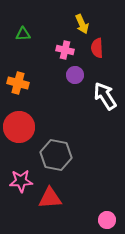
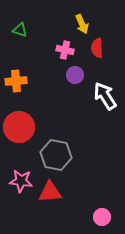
green triangle: moved 3 px left, 4 px up; rotated 21 degrees clockwise
orange cross: moved 2 px left, 2 px up; rotated 20 degrees counterclockwise
pink star: rotated 10 degrees clockwise
red triangle: moved 6 px up
pink circle: moved 5 px left, 3 px up
